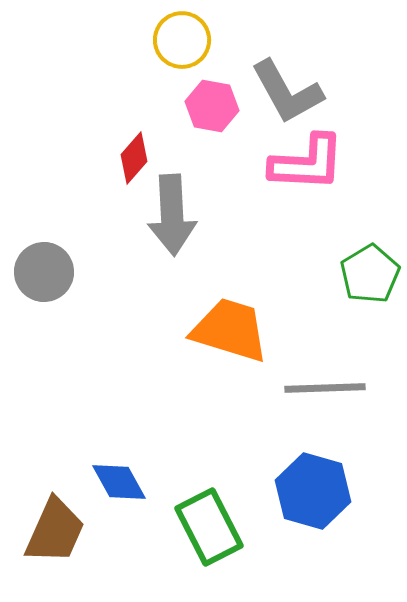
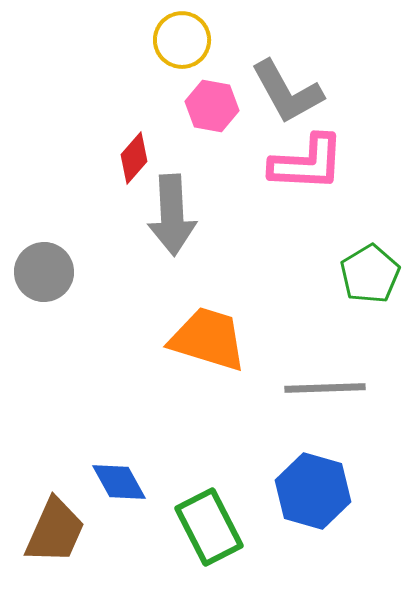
orange trapezoid: moved 22 px left, 9 px down
